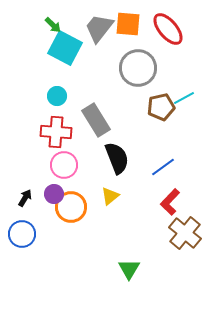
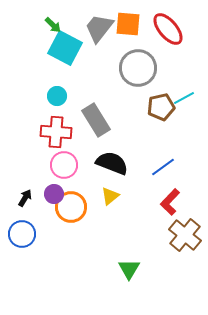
black semicircle: moved 5 px left, 5 px down; rotated 48 degrees counterclockwise
brown cross: moved 2 px down
